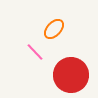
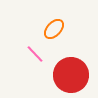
pink line: moved 2 px down
